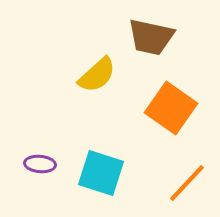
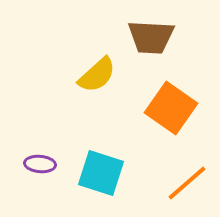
brown trapezoid: rotated 9 degrees counterclockwise
orange line: rotated 6 degrees clockwise
